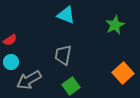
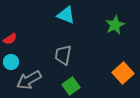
red semicircle: moved 1 px up
